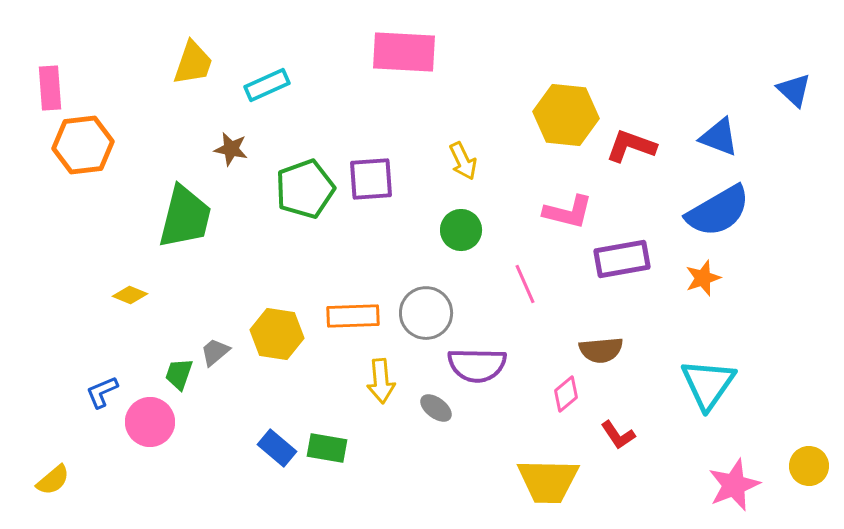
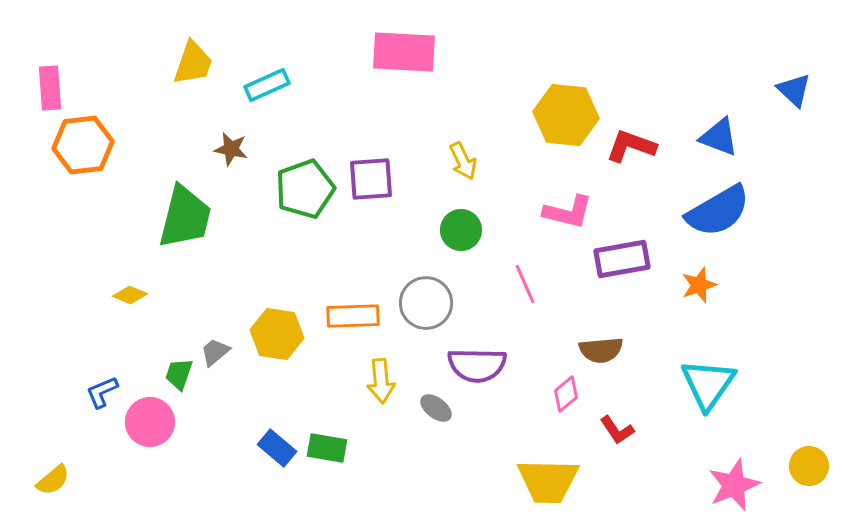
orange star at (703, 278): moved 4 px left, 7 px down
gray circle at (426, 313): moved 10 px up
red L-shape at (618, 435): moved 1 px left, 5 px up
